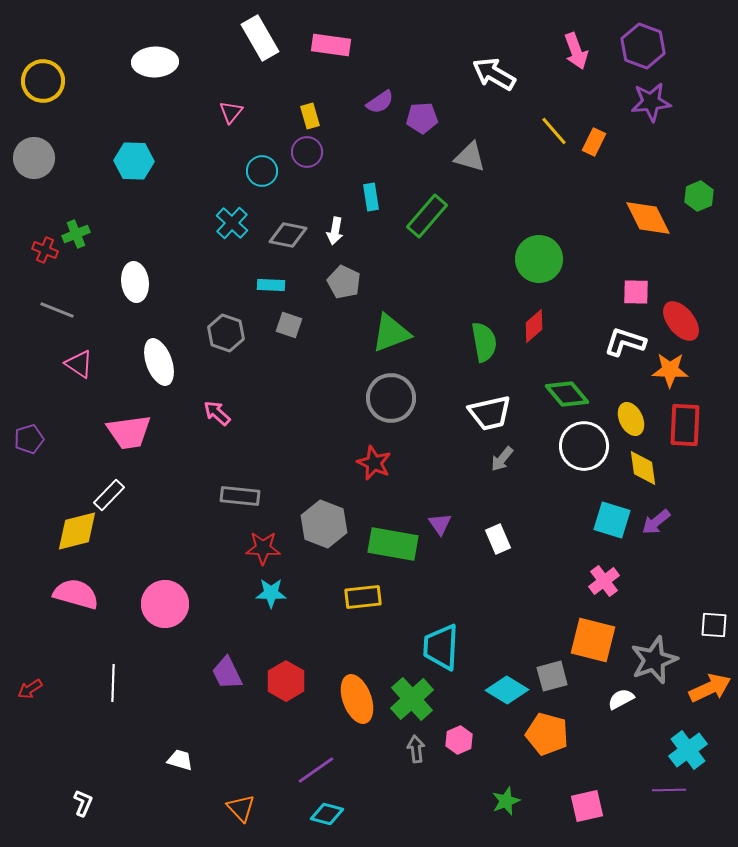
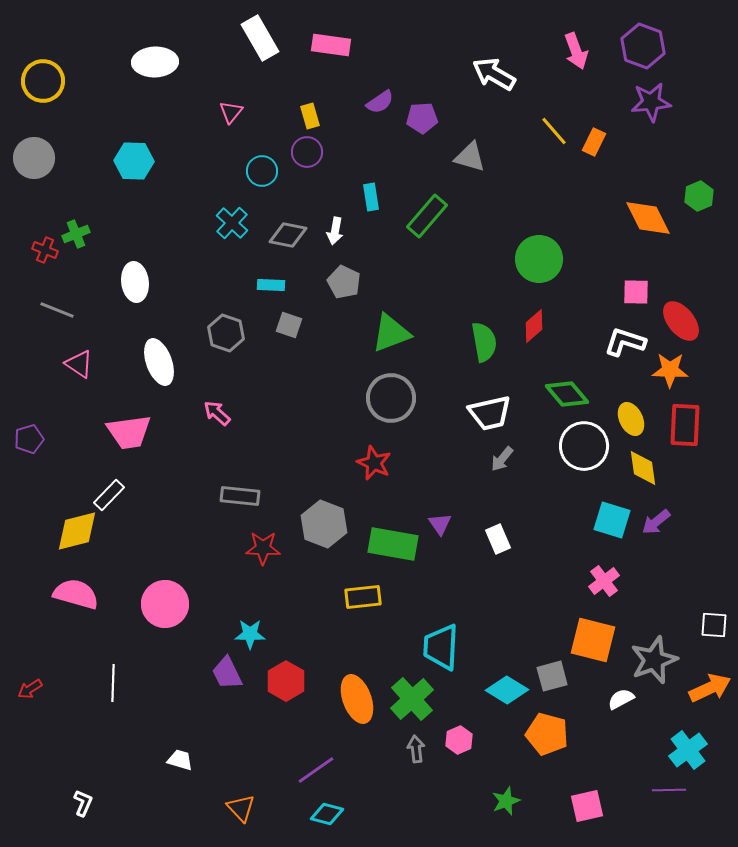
cyan star at (271, 593): moved 21 px left, 41 px down
